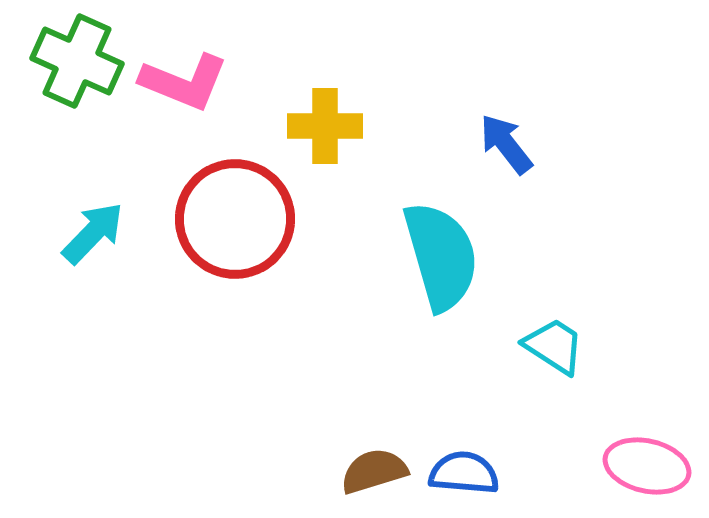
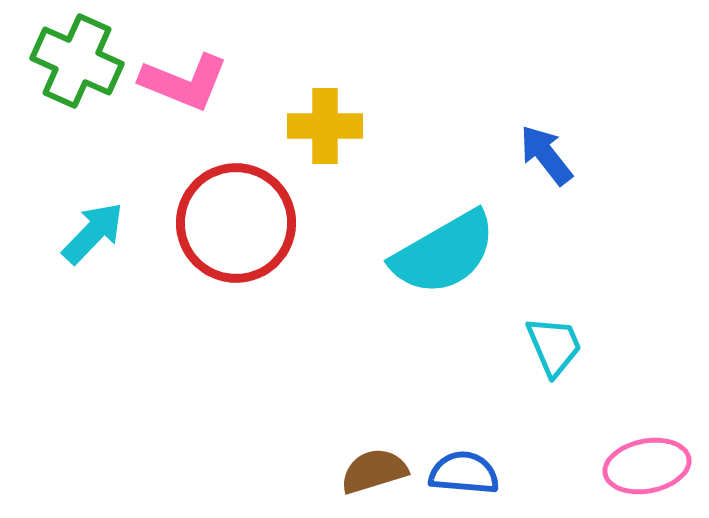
blue arrow: moved 40 px right, 11 px down
red circle: moved 1 px right, 4 px down
cyan semicircle: moved 3 px right, 3 px up; rotated 76 degrees clockwise
cyan trapezoid: rotated 34 degrees clockwise
pink ellipse: rotated 24 degrees counterclockwise
